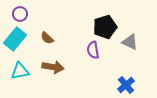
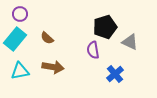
blue cross: moved 11 px left, 11 px up
